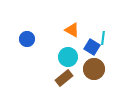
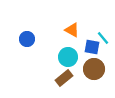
cyan line: rotated 48 degrees counterclockwise
blue square: rotated 21 degrees counterclockwise
